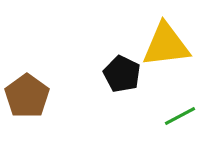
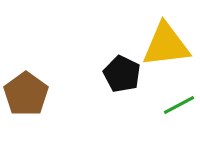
brown pentagon: moved 1 px left, 2 px up
green line: moved 1 px left, 11 px up
